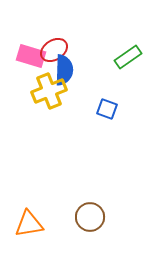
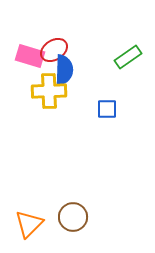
pink rectangle: moved 1 px left
yellow cross: rotated 20 degrees clockwise
blue square: rotated 20 degrees counterclockwise
brown circle: moved 17 px left
orange triangle: rotated 36 degrees counterclockwise
